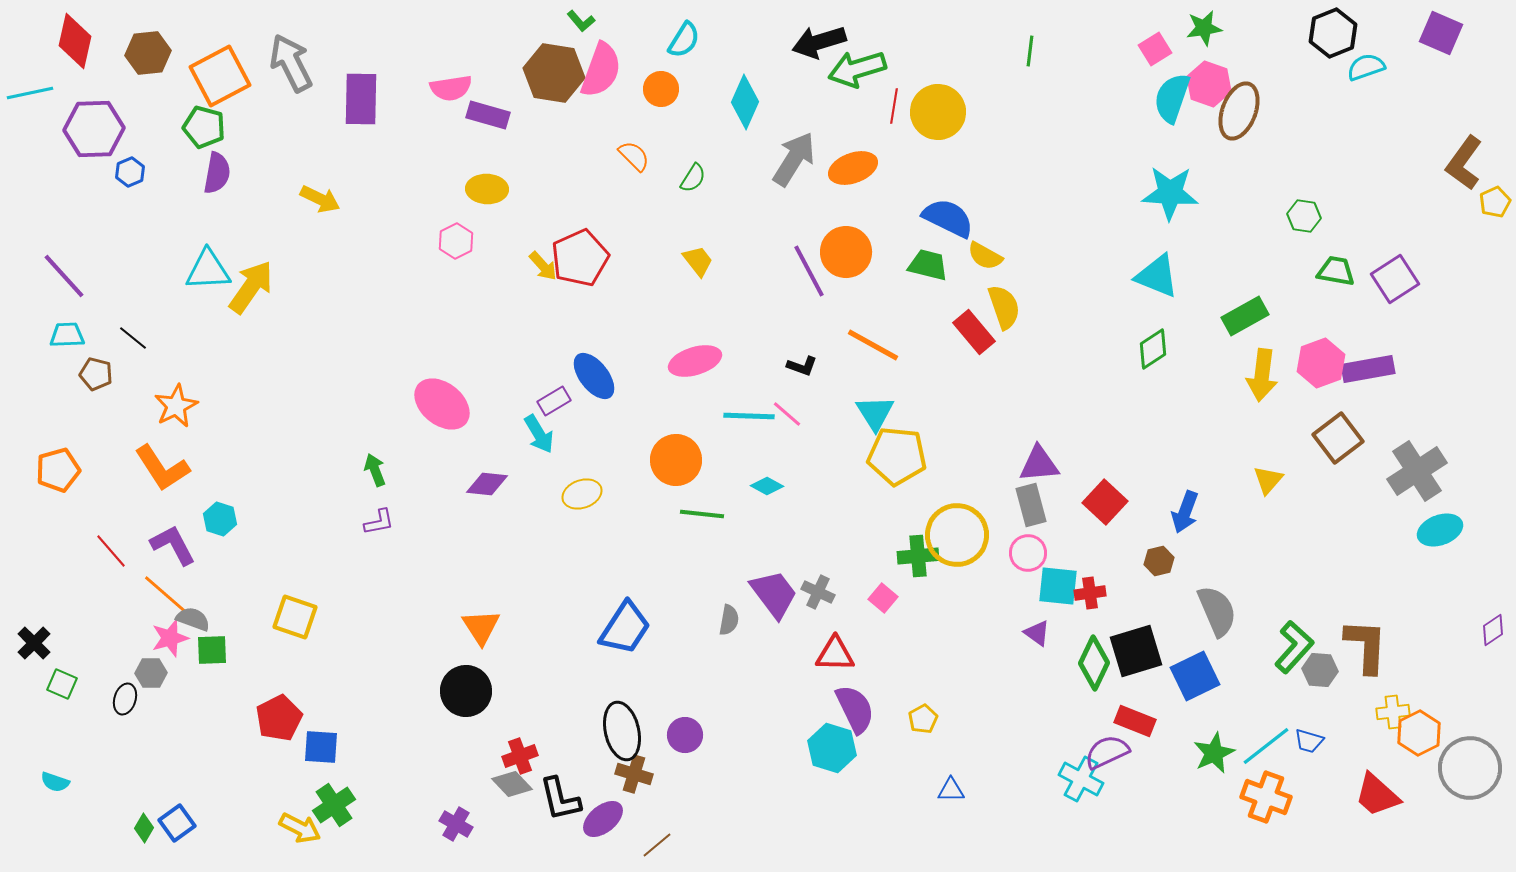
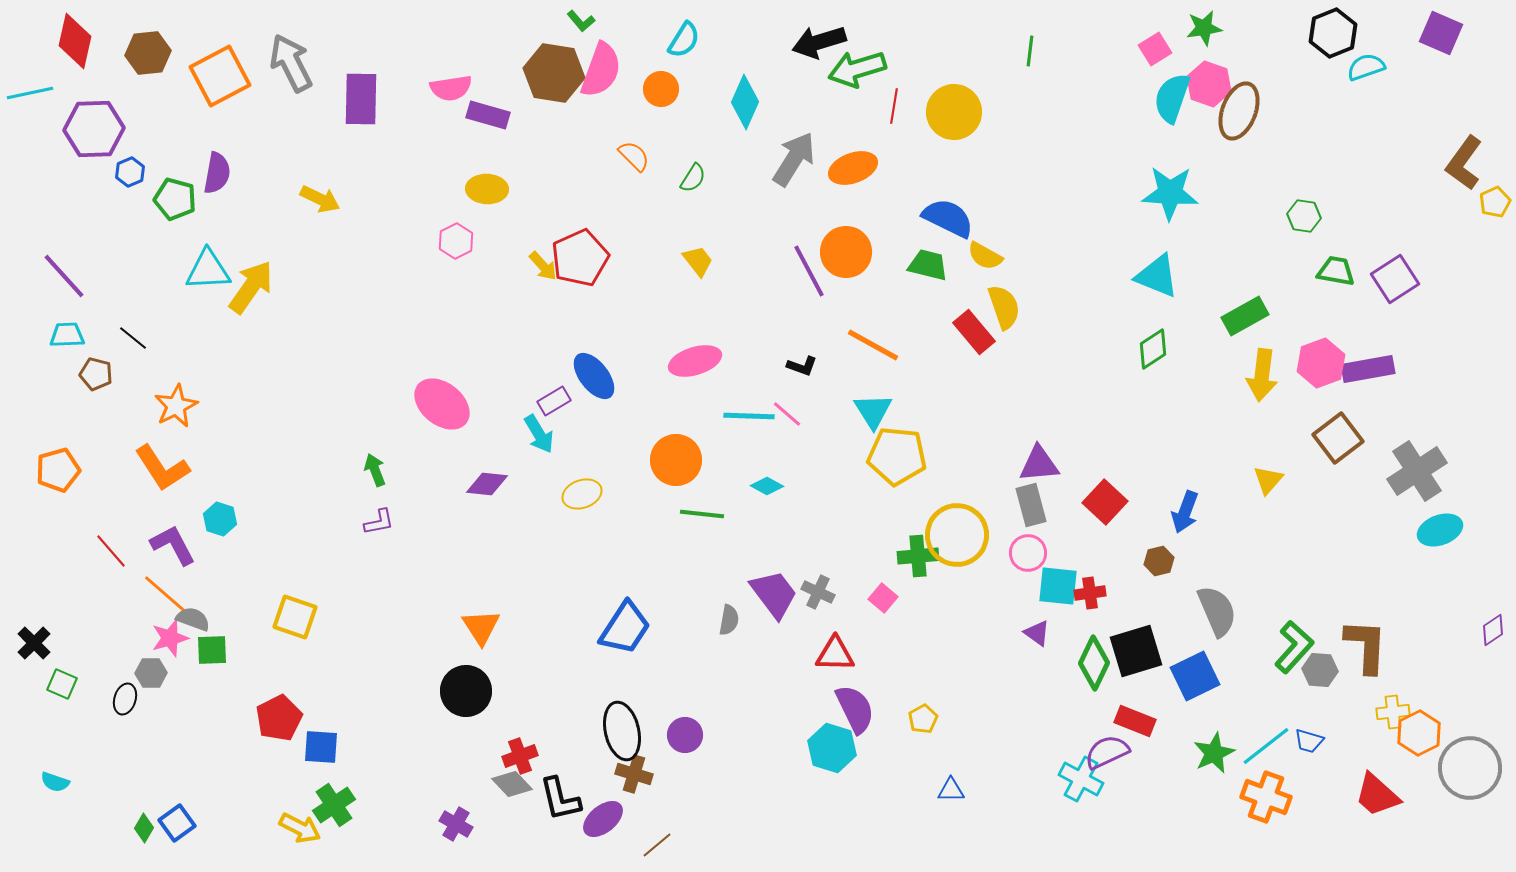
yellow circle at (938, 112): moved 16 px right
green pentagon at (204, 127): moved 29 px left, 72 px down
cyan triangle at (875, 413): moved 2 px left, 2 px up
